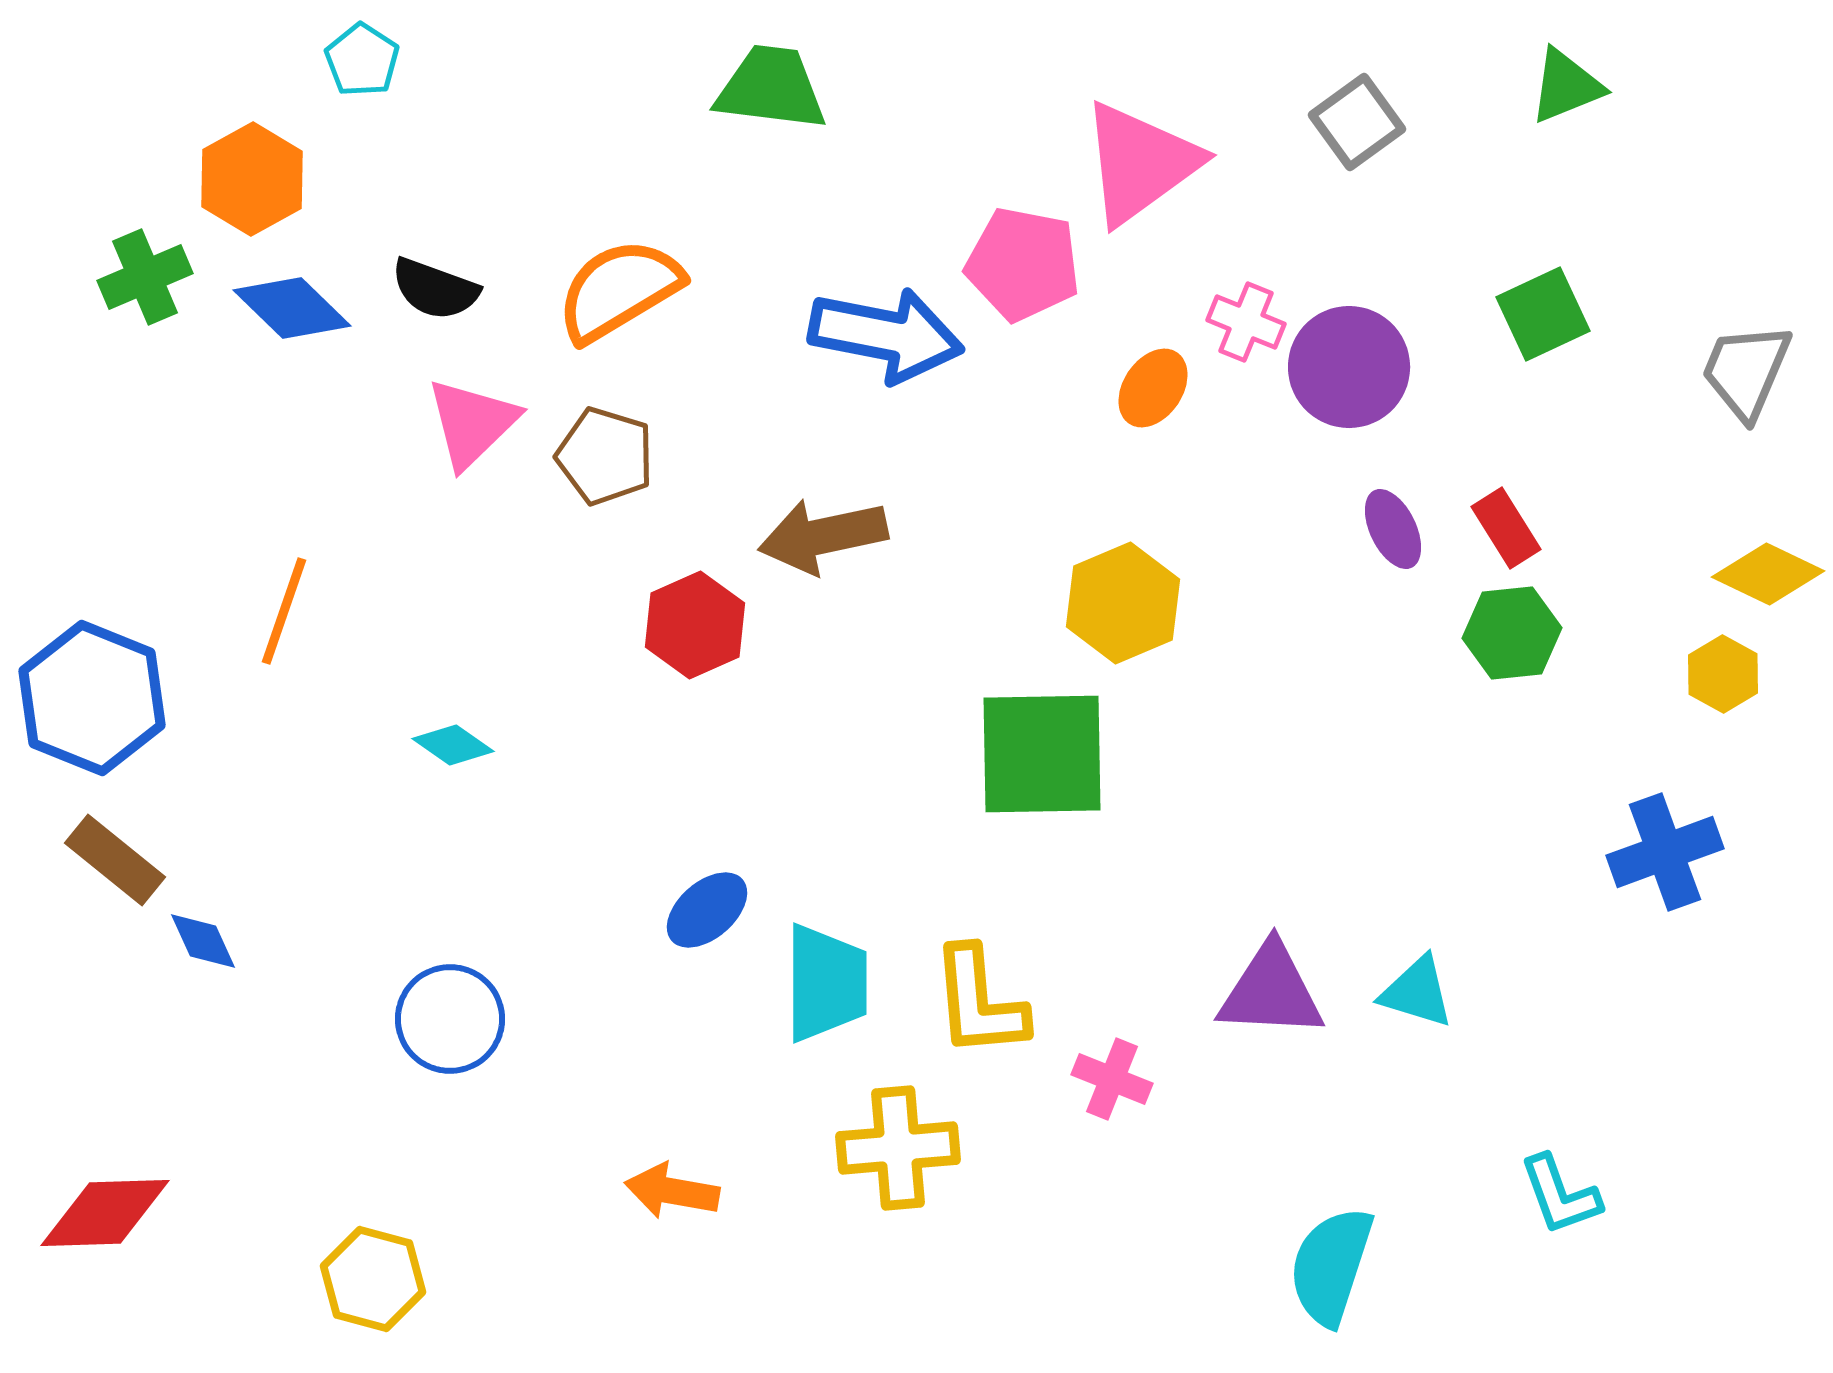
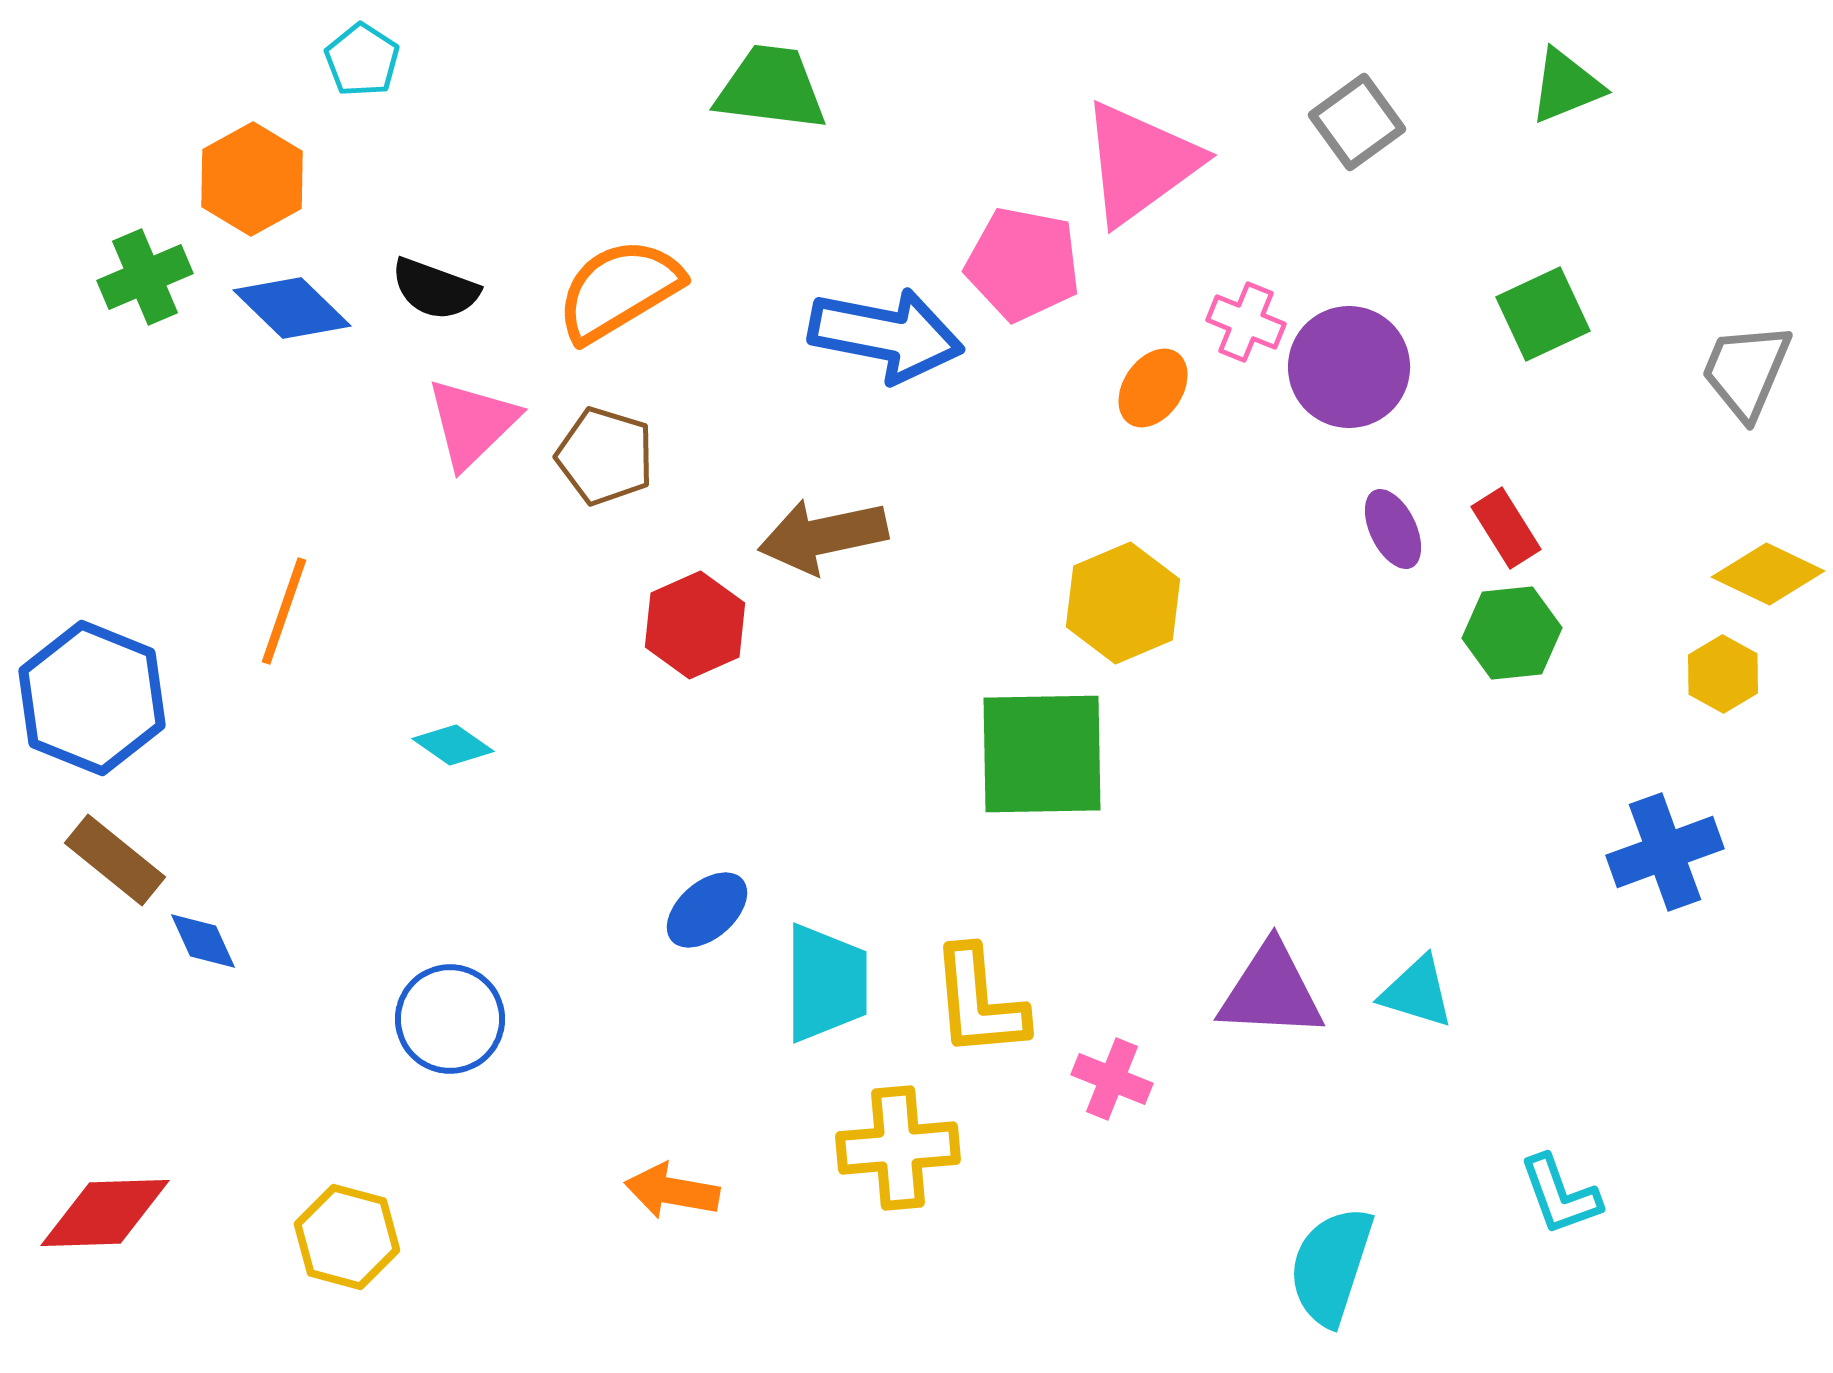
yellow hexagon at (373, 1279): moved 26 px left, 42 px up
